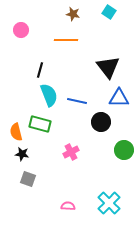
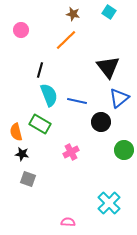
orange line: rotated 45 degrees counterclockwise
blue triangle: rotated 40 degrees counterclockwise
green rectangle: rotated 15 degrees clockwise
pink semicircle: moved 16 px down
